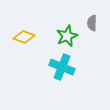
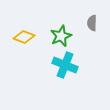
green star: moved 6 px left
cyan cross: moved 3 px right, 2 px up
